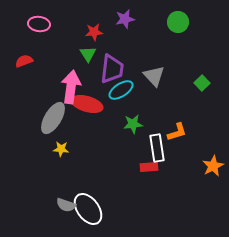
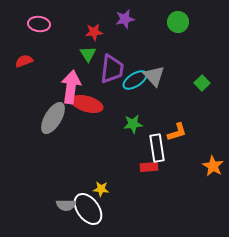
cyan ellipse: moved 14 px right, 10 px up
yellow star: moved 40 px right, 40 px down
orange star: rotated 15 degrees counterclockwise
gray semicircle: rotated 18 degrees counterclockwise
